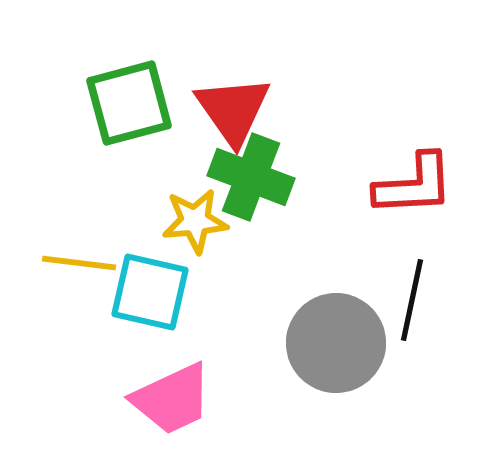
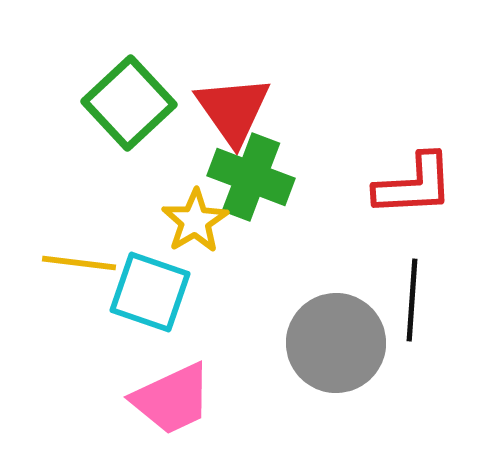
green square: rotated 28 degrees counterclockwise
yellow star: rotated 26 degrees counterclockwise
cyan square: rotated 6 degrees clockwise
black line: rotated 8 degrees counterclockwise
